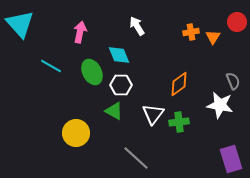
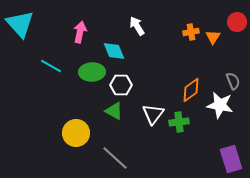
cyan diamond: moved 5 px left, 4 px up
green ellipse: rotated 65 degrees counterclockwise
orange diamond: moved 12 px right, 6 px down
gray line: moved 21 px left
